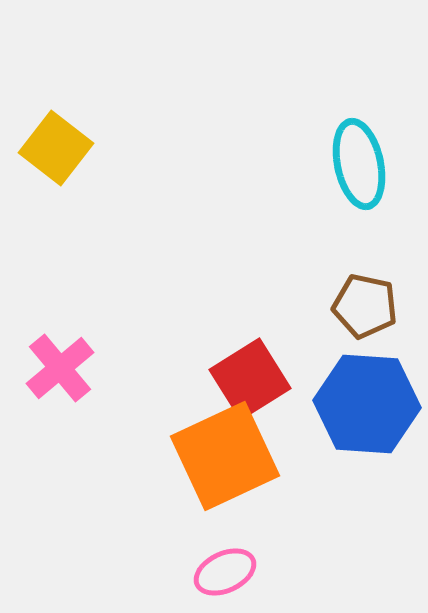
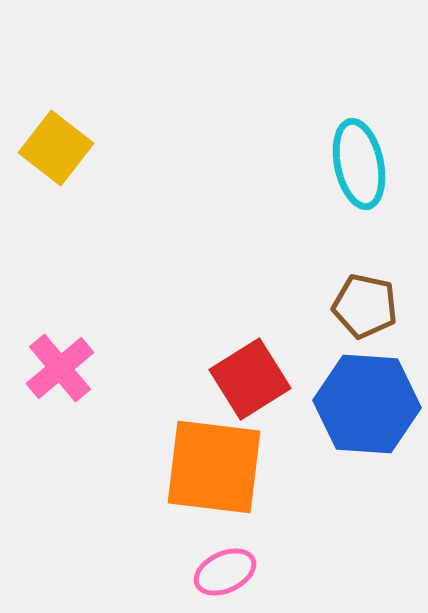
orange square: moved 11 px left, 11 px down; rotated 32 degrees clockwise
